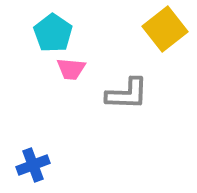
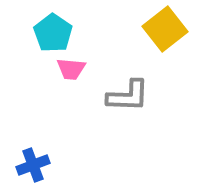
gray L-shape: moved 1 px right, 2 px down
